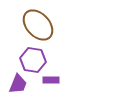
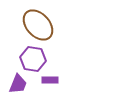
purple hexagon: moved 1 px up
purple rectangle: moved 1 px left
